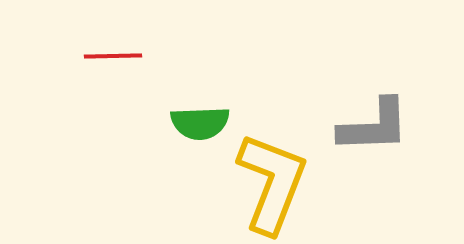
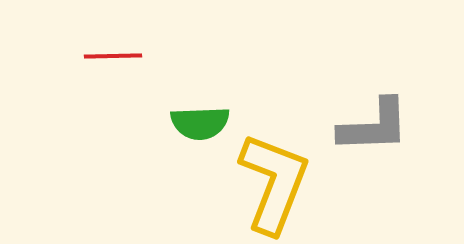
yellow L-shape: moved 2 px right
